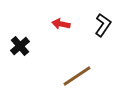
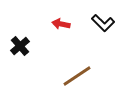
black L-shape: moved 2 px up; rotated 100 degrees clockwise
